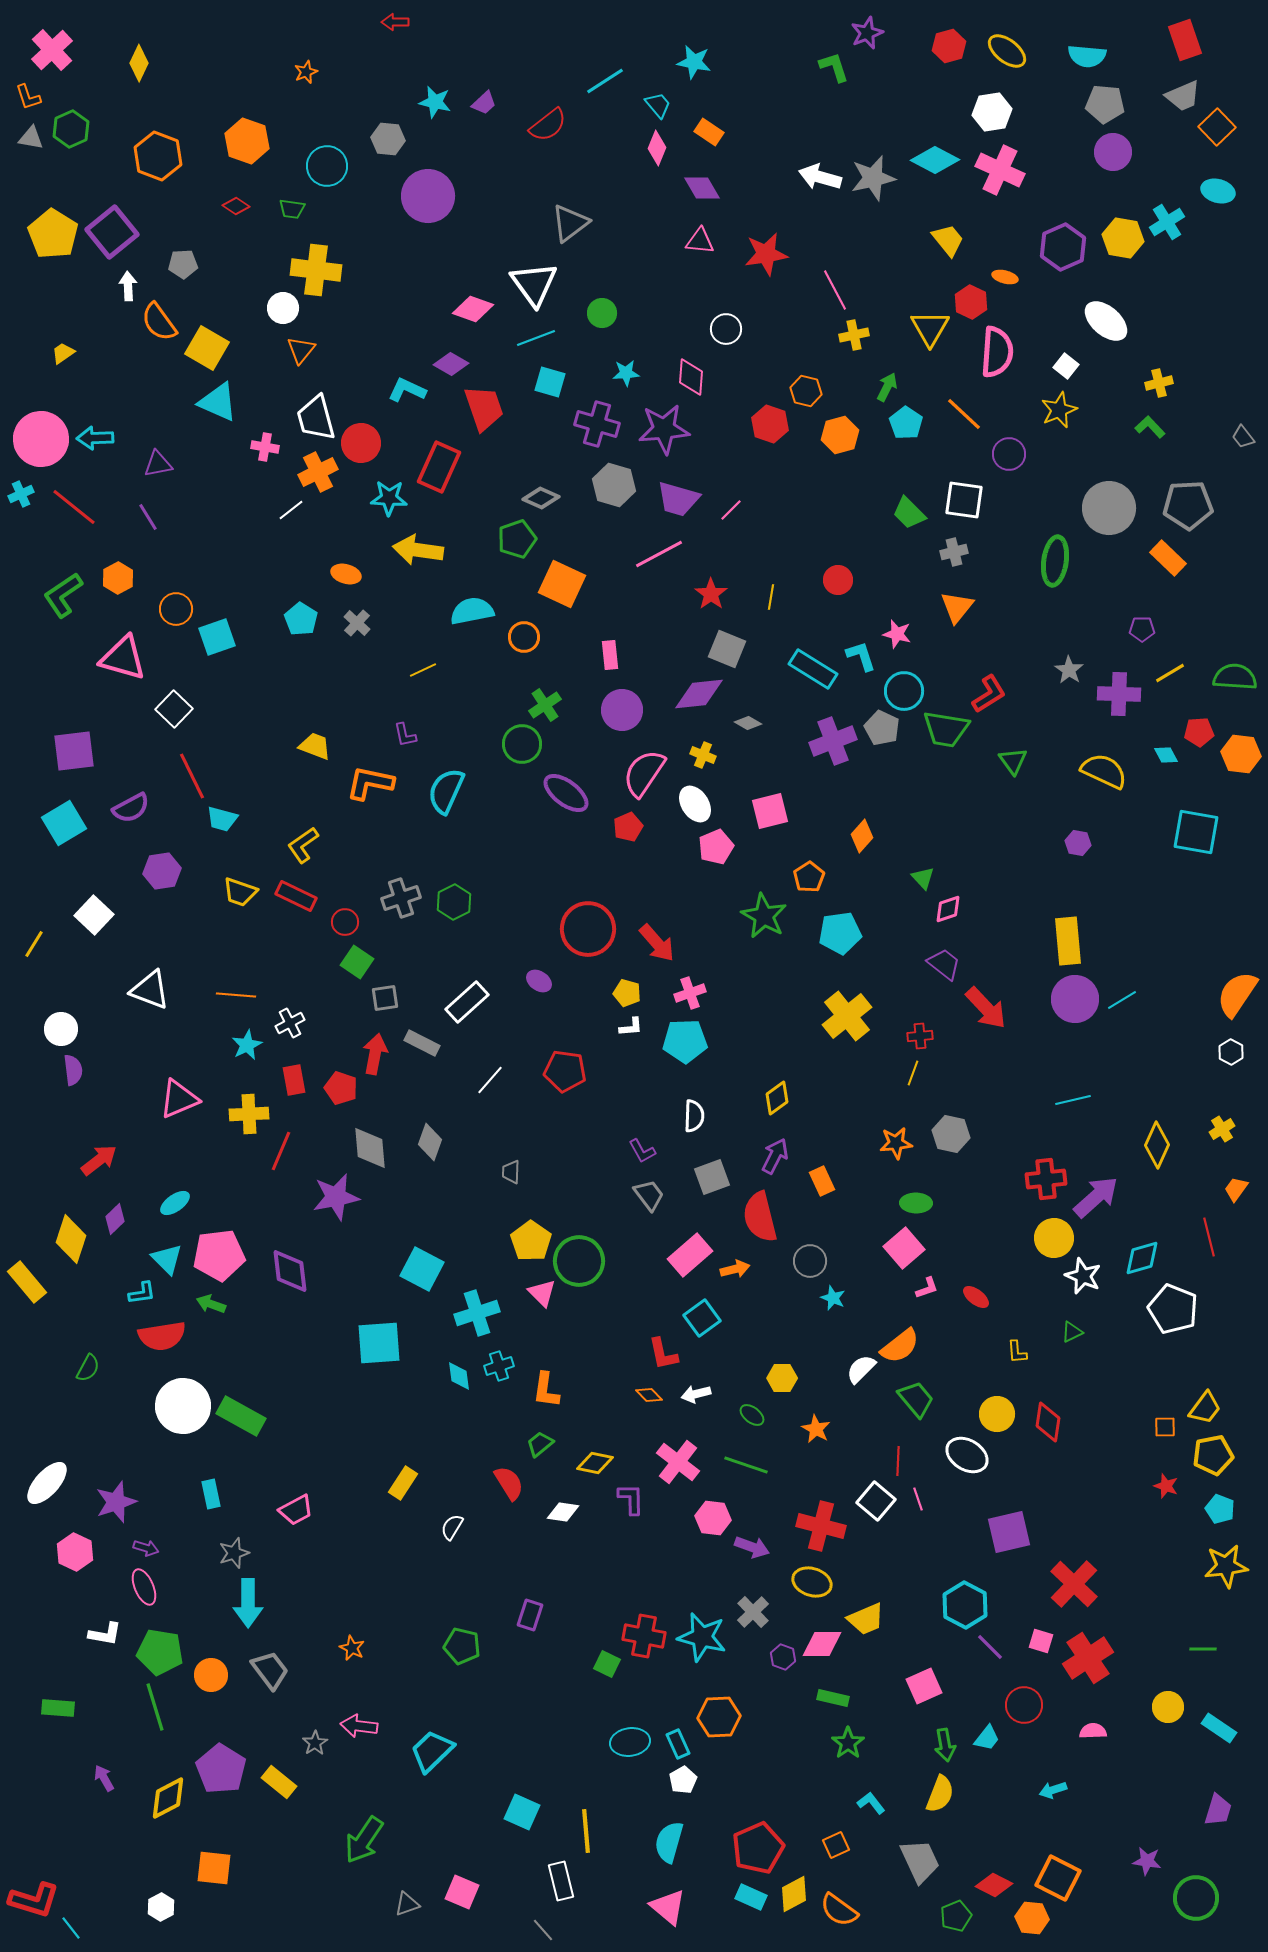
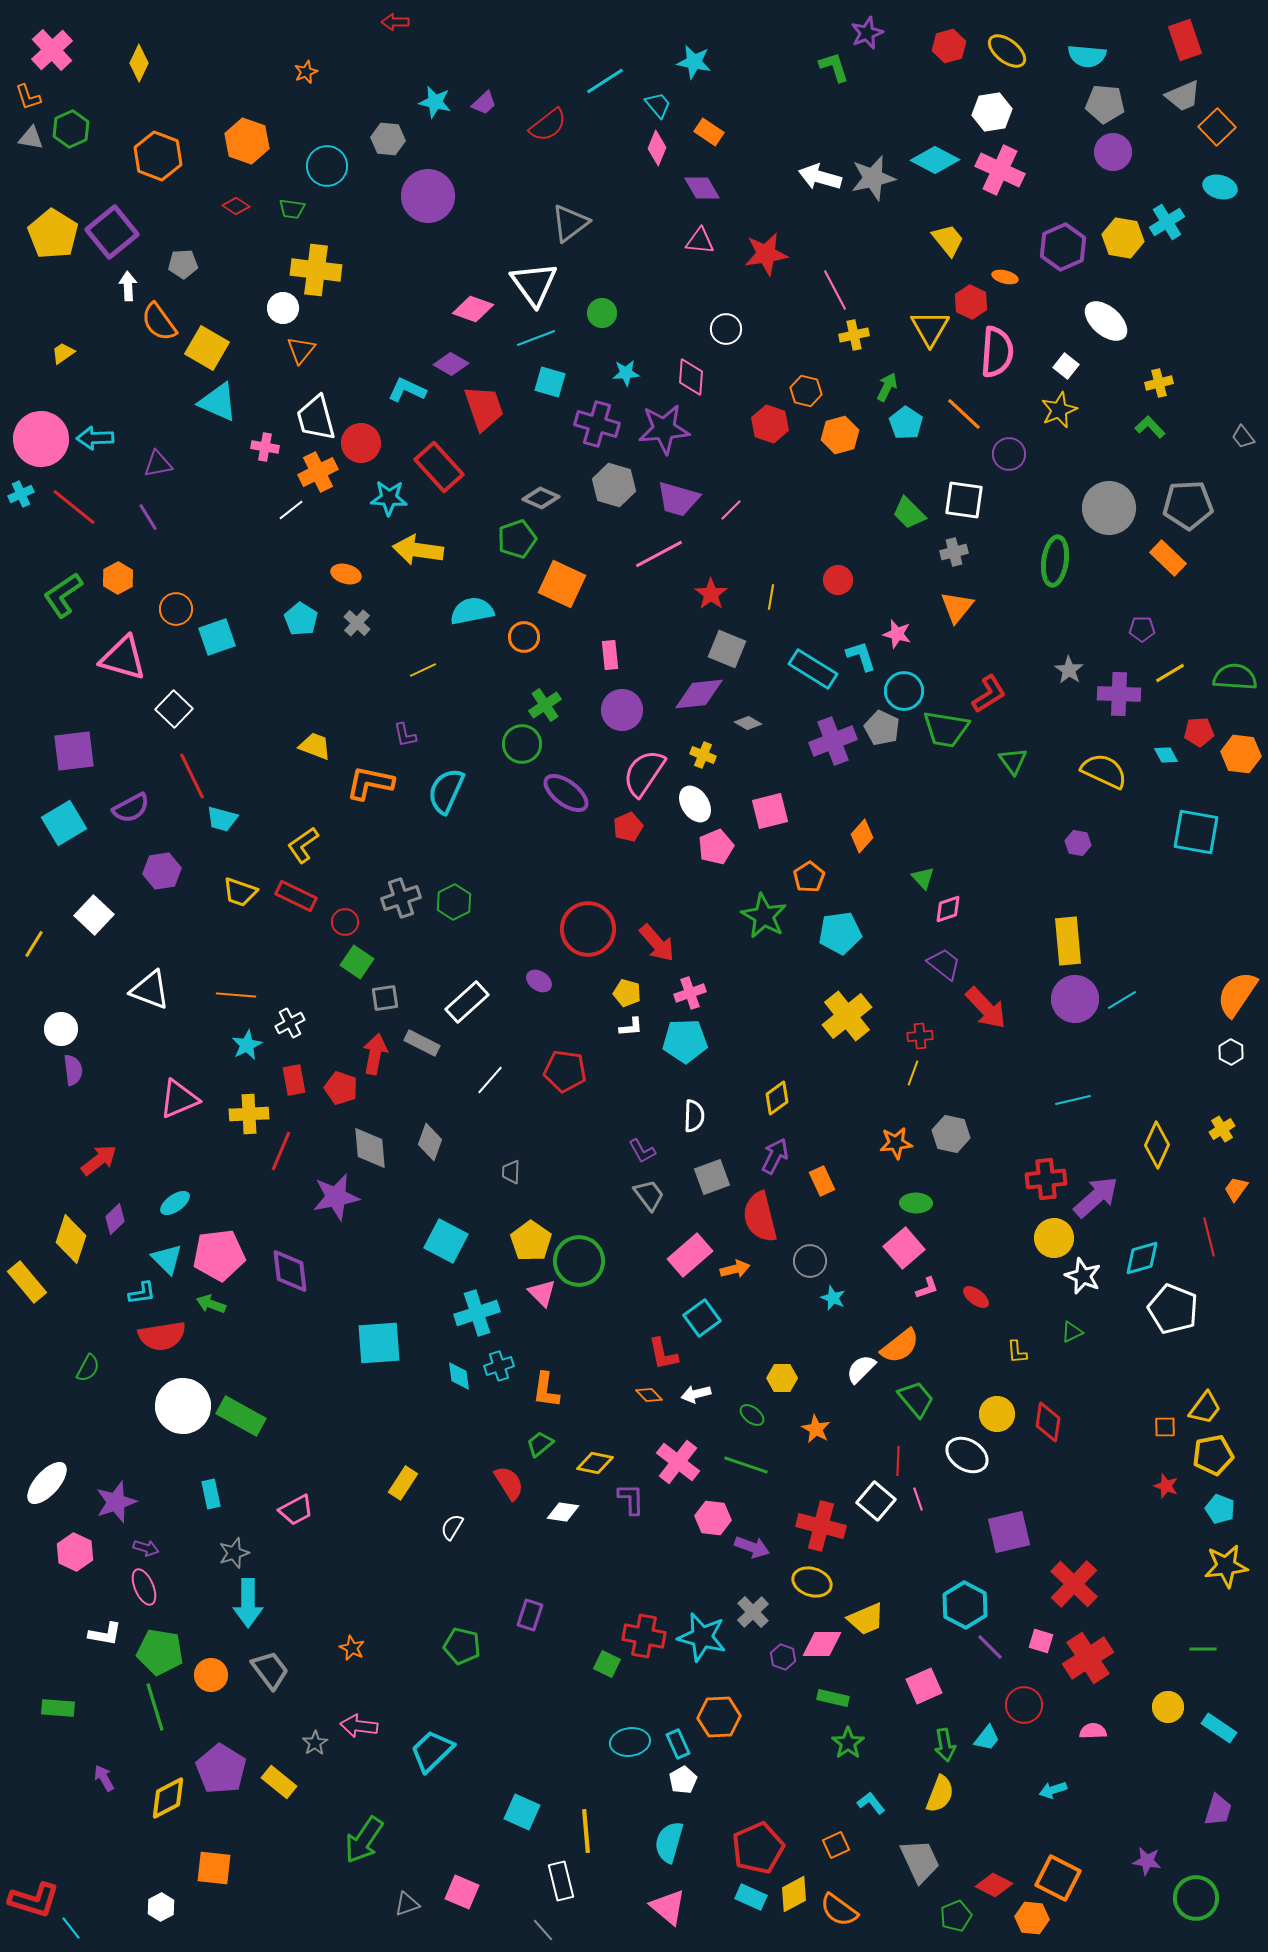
cyan ellipse at (1218, 191): moved 2 px right, 4 px up
red rectangle at (439, 467): rotated 66 degrees counterclockwise
cyan square at (422, 1269): moved 24 px right, 28 px up
